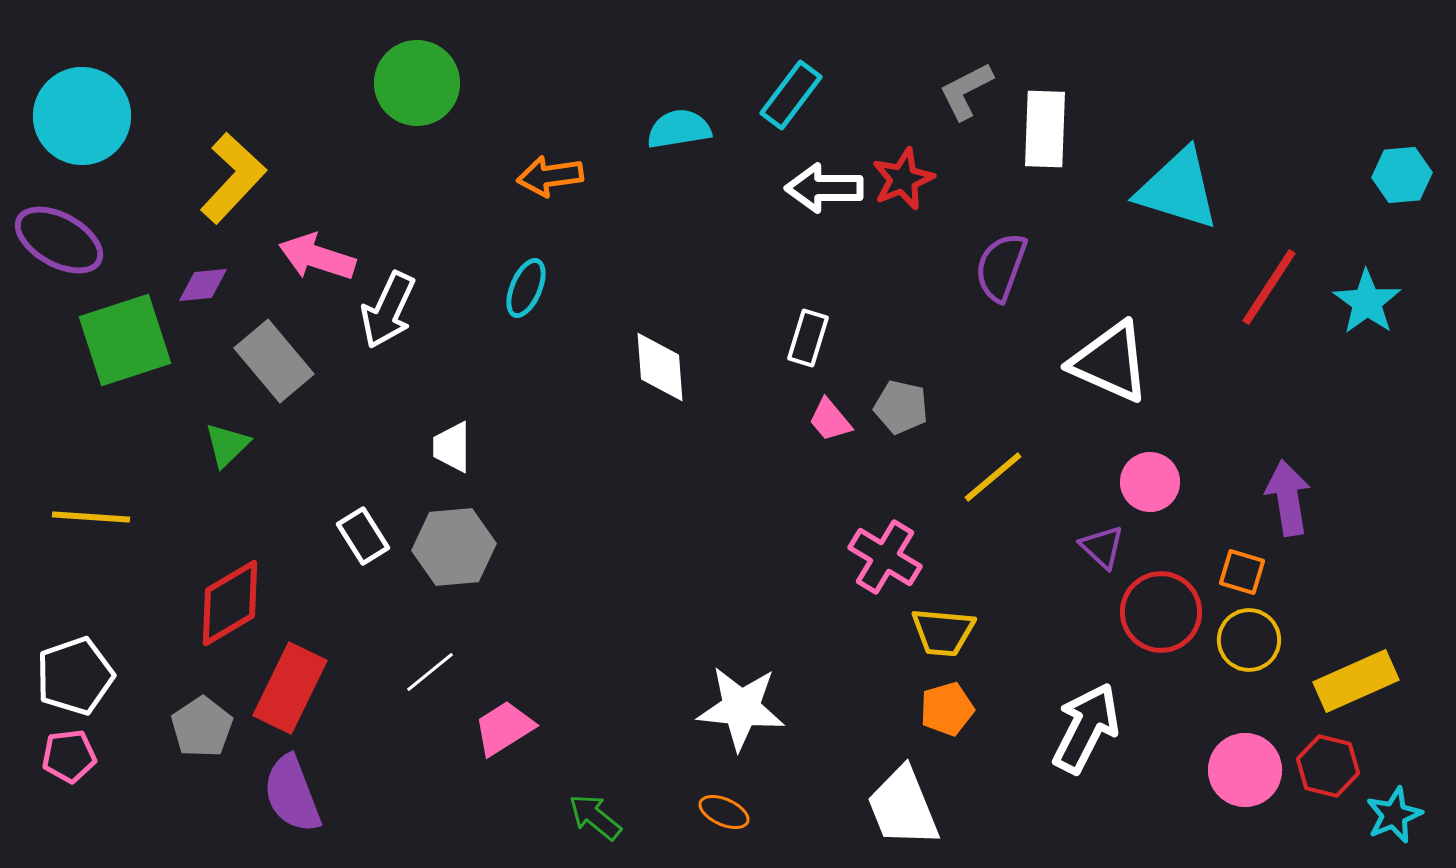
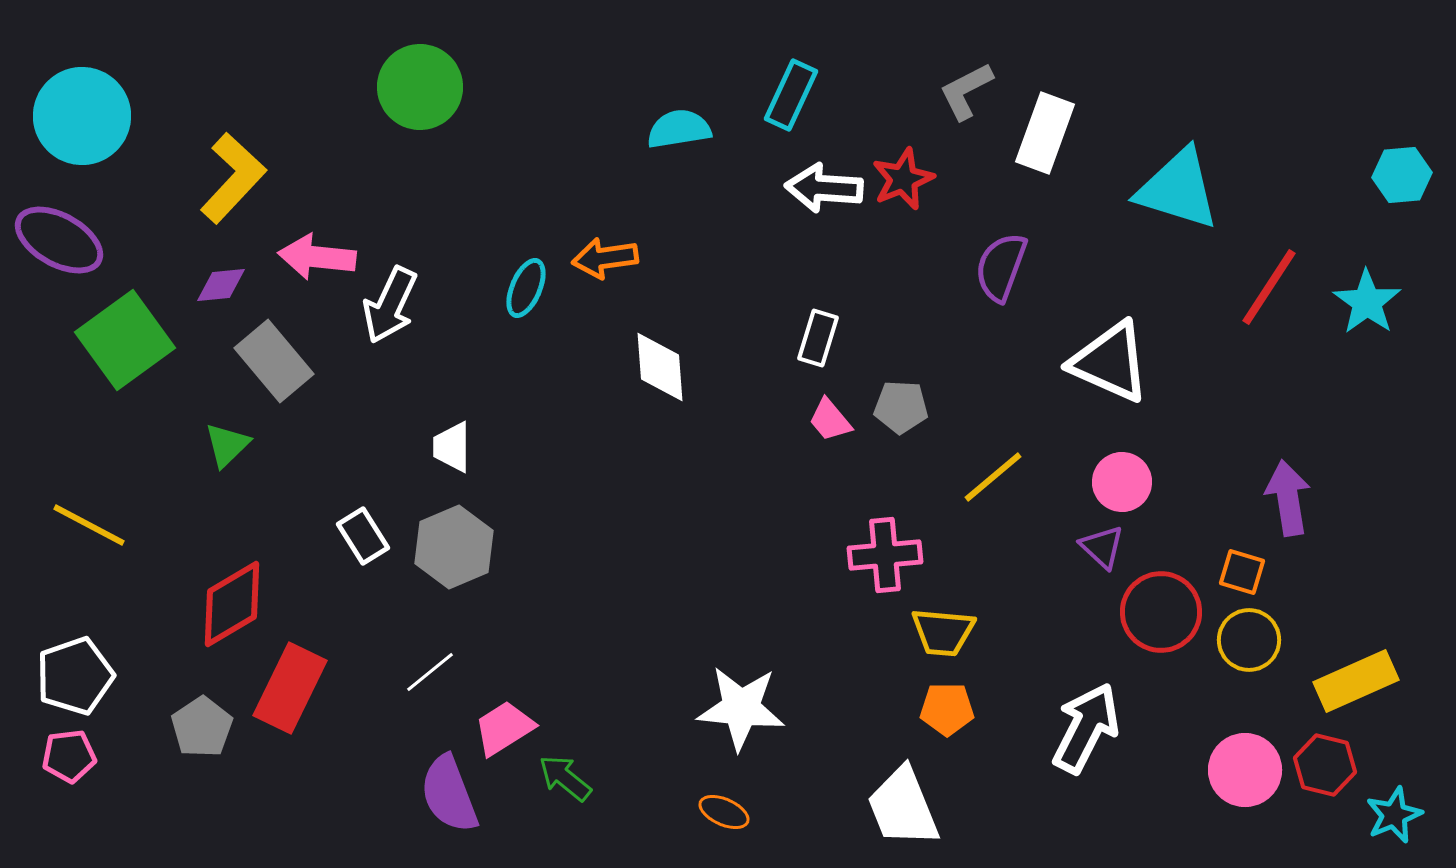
green circle at (417, 83): moved 3 px right, 4 px down
cyan rectangle at (791, 95): rotated 12 degrees counterclockwise
white rectangle at (1045, 129): moved 4 px down; rotated 18 degrees clockwise
orange arrow at (550, 176): moved 55 px right, 82 px down
white arrow at (824, 188): rotated 4 degrees clockwise
pink arrow at (317, 257): rotated 12 degrees counterclockwise
purple diamond at (203, 285): moved 18 px right
white arrow at (388, 310): moved 2 px right, 5 px up
white rectangle at (808, 338): moved 10 px right
green square at (125, 340): rotated 18 degrees counterclockwise
gray pentagon at (901, 407): rotated 10 degrees counterclockwise
pink circle at (1150, 482): moved 28 px left
yellow line at (91, 517): moved 2 px left, 8 px down; rotated 24 degrees clockwise
gray hexagon at (454, 547): rotated 18 degrees counterclockwise
pink cross at (885, 557): moved 2 px up; rotated 36 degrees counterclockwise
red diamond at (230, 603): moved 2 px right, 1 px down
orange pentagon at (947, 709): rotated 16 degrees clockwise
red hexagon at (1328, 766): moved 3 px left, 1 px up
purple semicircle at (292, 794): moved 157 px right
green arrow at (595, 817): moved 30 px left, 39 px up
